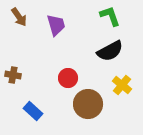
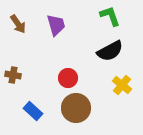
brown arrow: moved 1 px left, 7 px down
brown circle: moved 12 px left, 4 px down
